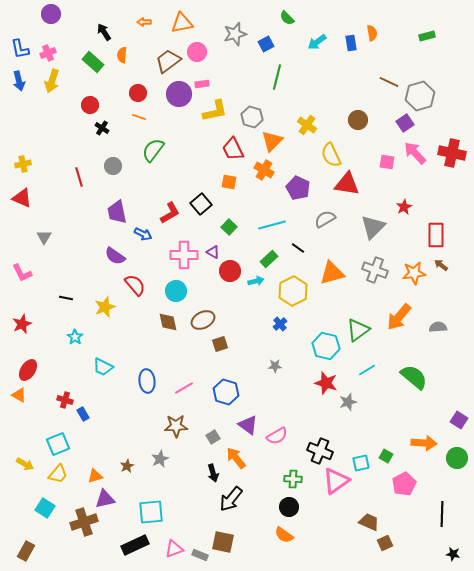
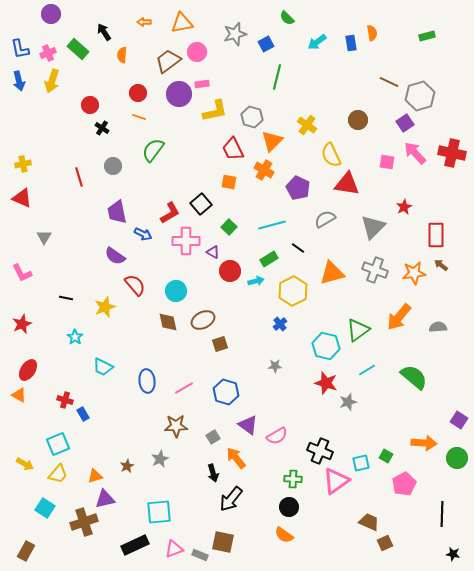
green rectangle at (93, 62): moved 15 px left, 13 px up
pink cross at (184, 255): moved 2 px right, 14 px up
green rectangle at (269, 259): rotated 12 degrees clockwise
cyan square at (151, 512): moved 8 px right
